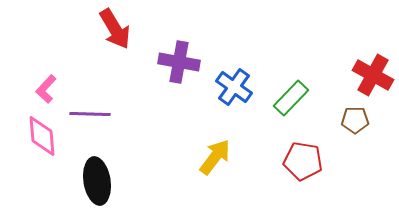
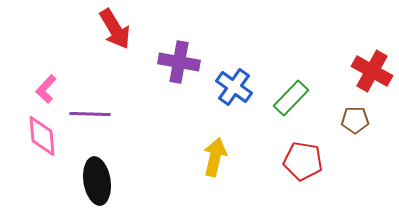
red cross: moved 1 px left, 4 px up
yellow arrow: rotated 24 degrees counterclockwise
